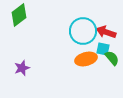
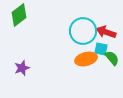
cyan square: moved 2 px left
